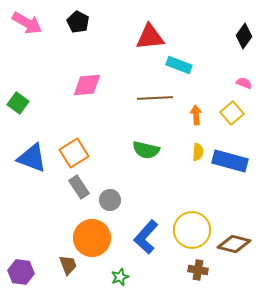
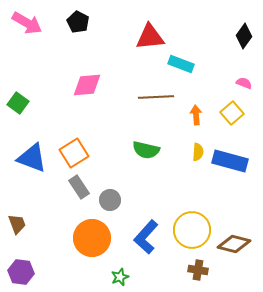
cyan rectangle: moved 2 px right, 1 px up
brown line: moved 1 px right, 1 px up
brown trapezoid: moved 51 px left, 41 px up
